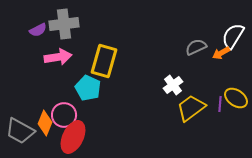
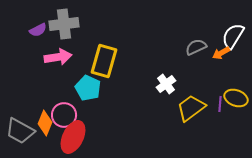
white cross: moved 7 px left, 1 px up
yellow ellipse: rotated 15 degrees counterclockwise
